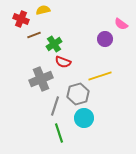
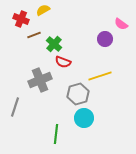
yellow semicircle: rotated 16 degrees counterclockwise
green cross: rotated 14 degrees counterclockwise
gray cross: moved 1 px left, 1 px down
gray line: moved 40 px left, 1 px down
green line: moved 3 px left, 1 px down; rotated 24 degrees clockwise
